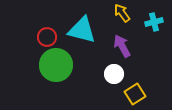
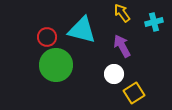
yellow square: moved 1 px left, 1 px up
